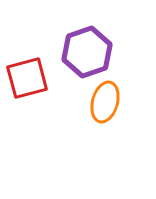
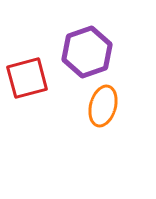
orange ellipse: moved 2 px left, 4 px down
